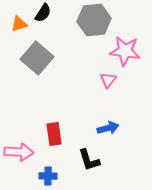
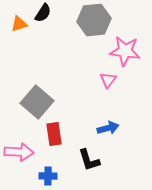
gray square: moved 44 px down
